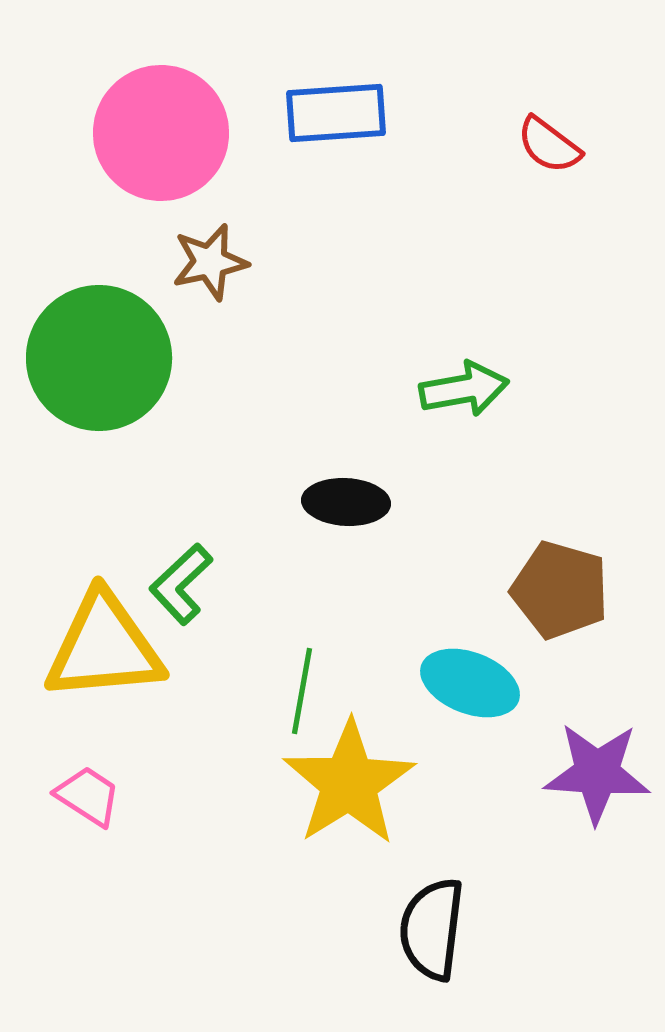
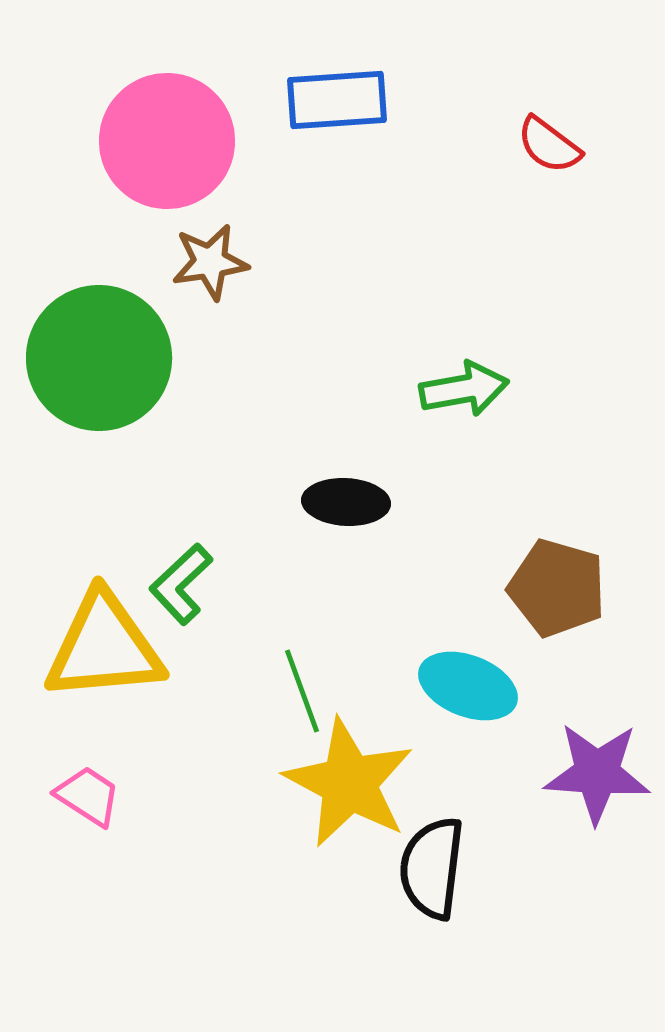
blue rectangle: moved 1 px right, 13 px up
pink circle: moved 6 px right, 8 px down
brown star: rotated 4 degrees clockwise
brown pentagon: moved 3 px left, 2 px up
cyan ellipse: moved 2 px left, 3 px down
green line: rotated 30 degrees counterclockwise
yellow star: rotated 12 degrees counterclockwise
black semicircle: moved 61 px up
